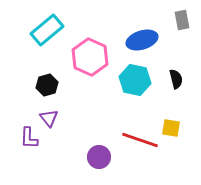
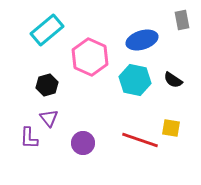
black semicircle: moved 3 px left, 1 px down; rotated 138 degrees clockwise
purple circle: moved 16 px left, 14 px up
